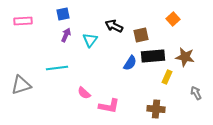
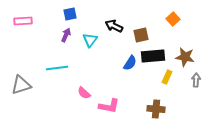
blue square: moved 7 px right
gray arrow: moved 13 px up; rotated 32 degrees clockwise
